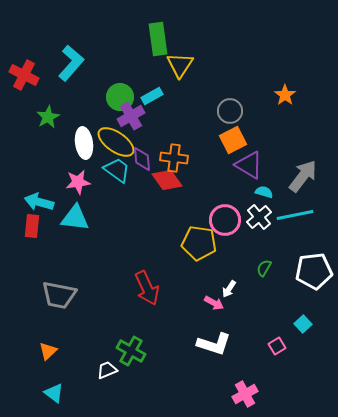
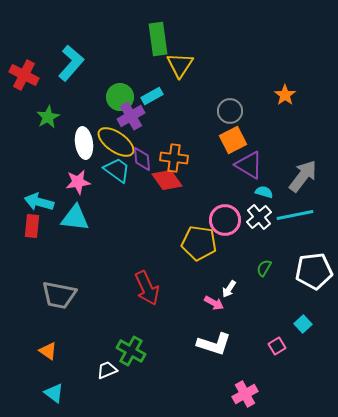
orange triangle at (48, 351): rotated 42 degrees counterclockwise
